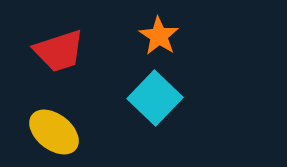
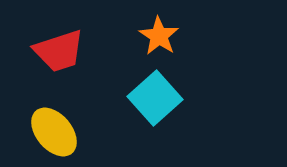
cyan square: rotated 4 degrees clockwise
yellow ellipse: rotated 12 degrees clockwise
